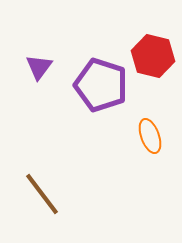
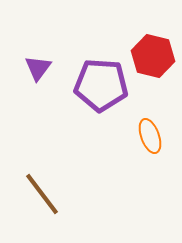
purple triangle: moved 1 px left, 1 px down
purple pentagon: rotated 14 degrees counterclockwise
